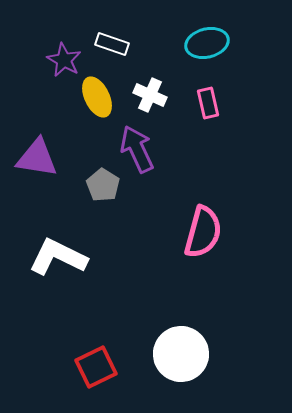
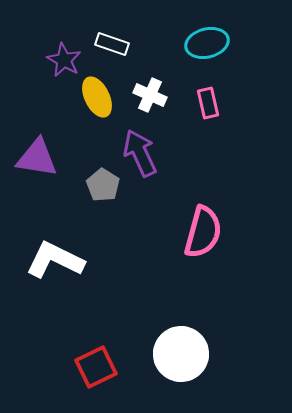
purple arrow: moved 3 px right, 4 px down
white L-shape: moved 3 px left, 3 px down
